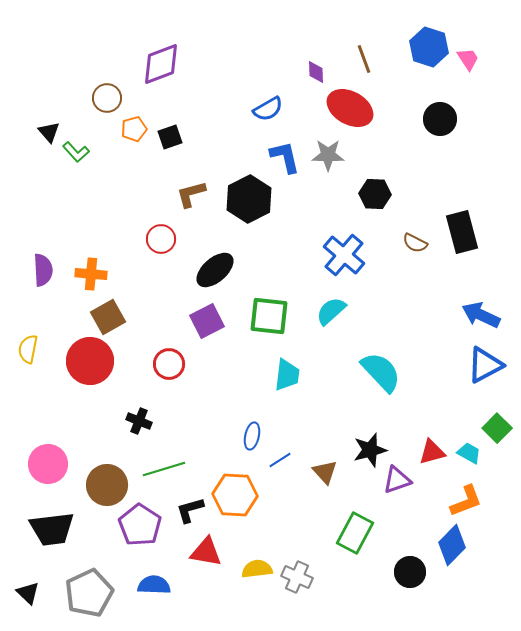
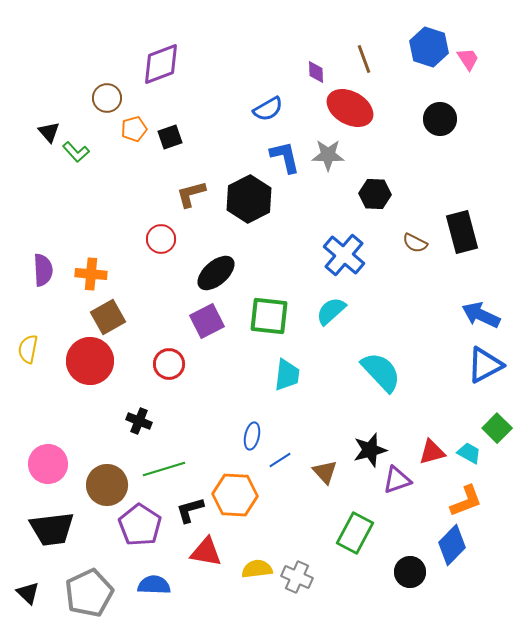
black ellipse at (215, 270): moved 1 px right, 3 px down
